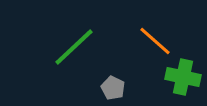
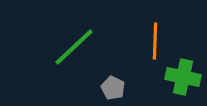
orange line: rotated 51 degrees clockwise
